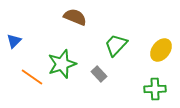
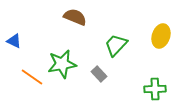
blue triangle: rotated 49 degrees counterclockwise
yellow ellipse: moved 14 px up; rotated 20 degrees counterclockwise
green star: rotated 8 degrees clockwise
